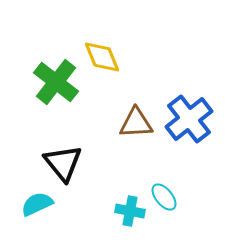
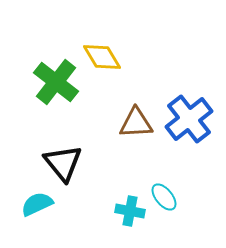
yellow diamond: rotated 9 degrees counterclockwise
